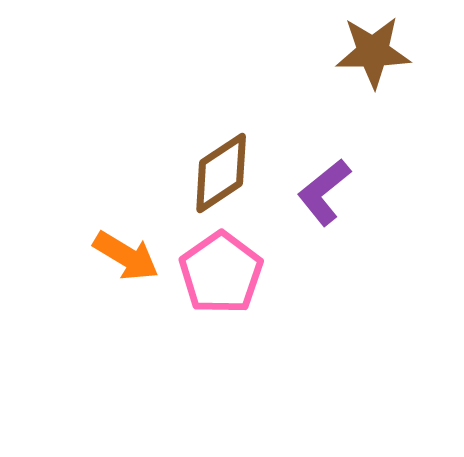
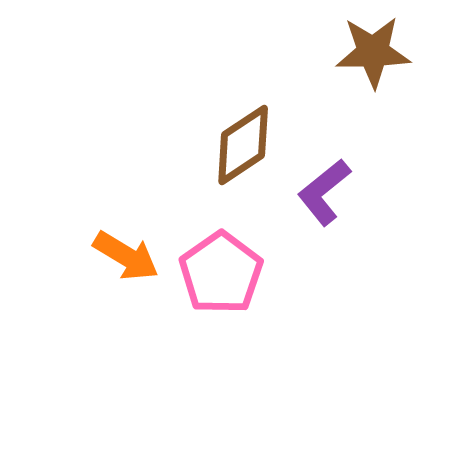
brown diamond: moved 22 px right, 28 px up
